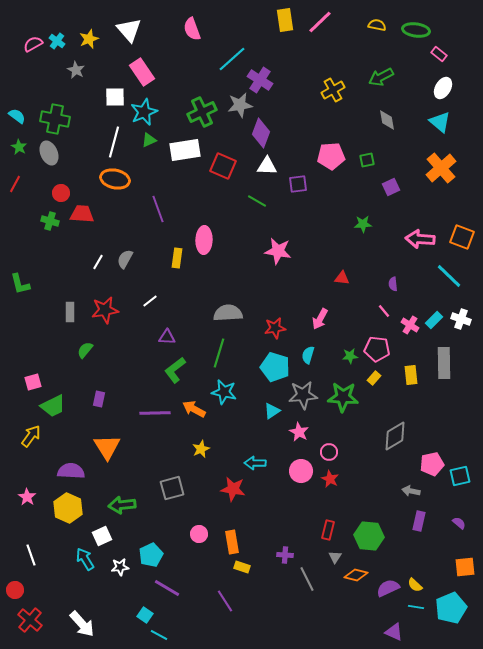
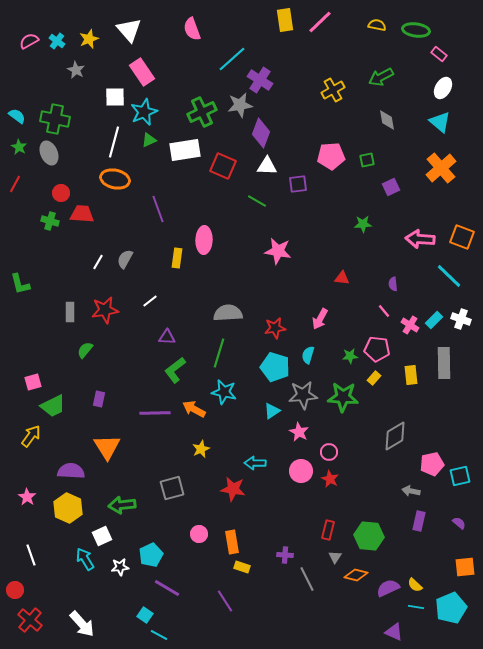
pink semicircle at (33, 44): moved 4 px left, 3 px up
